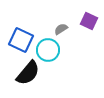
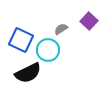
purple square: rotated 18 degrees clockwise
black semicircle: rotated 24 degrees clockwise
